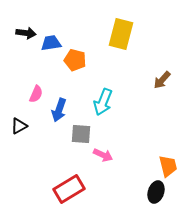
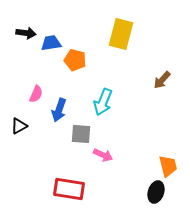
red rectangle: rotated 40 degrees clockwise
